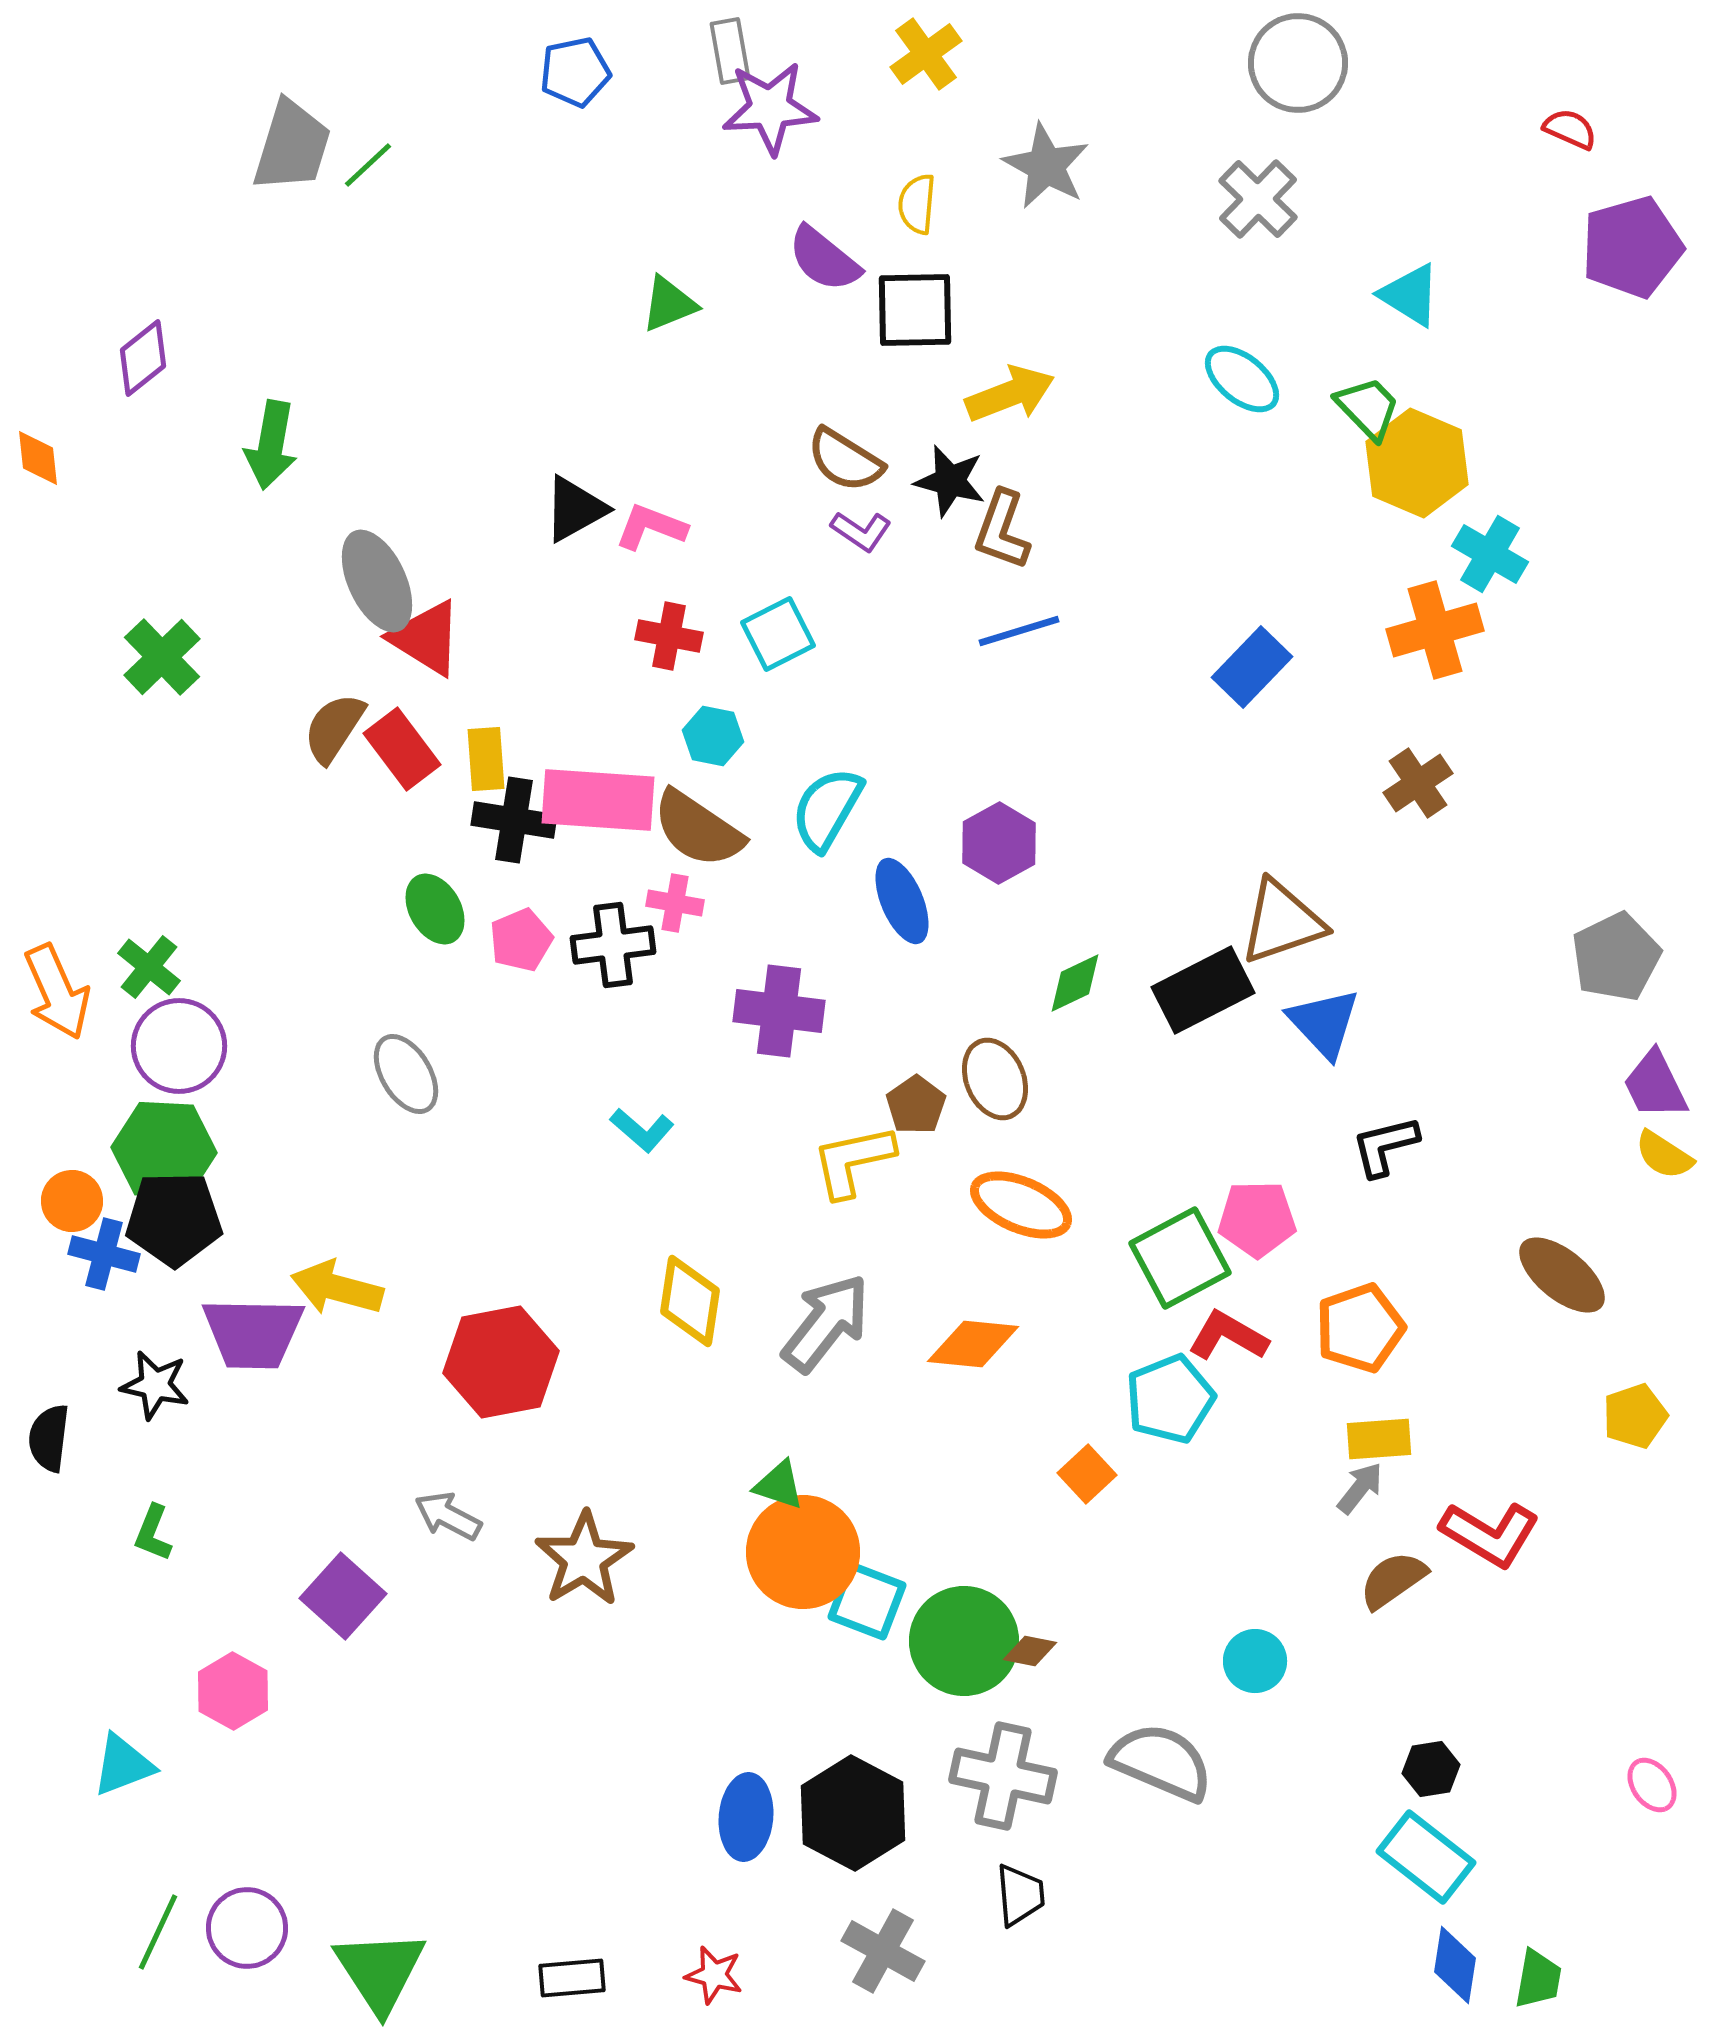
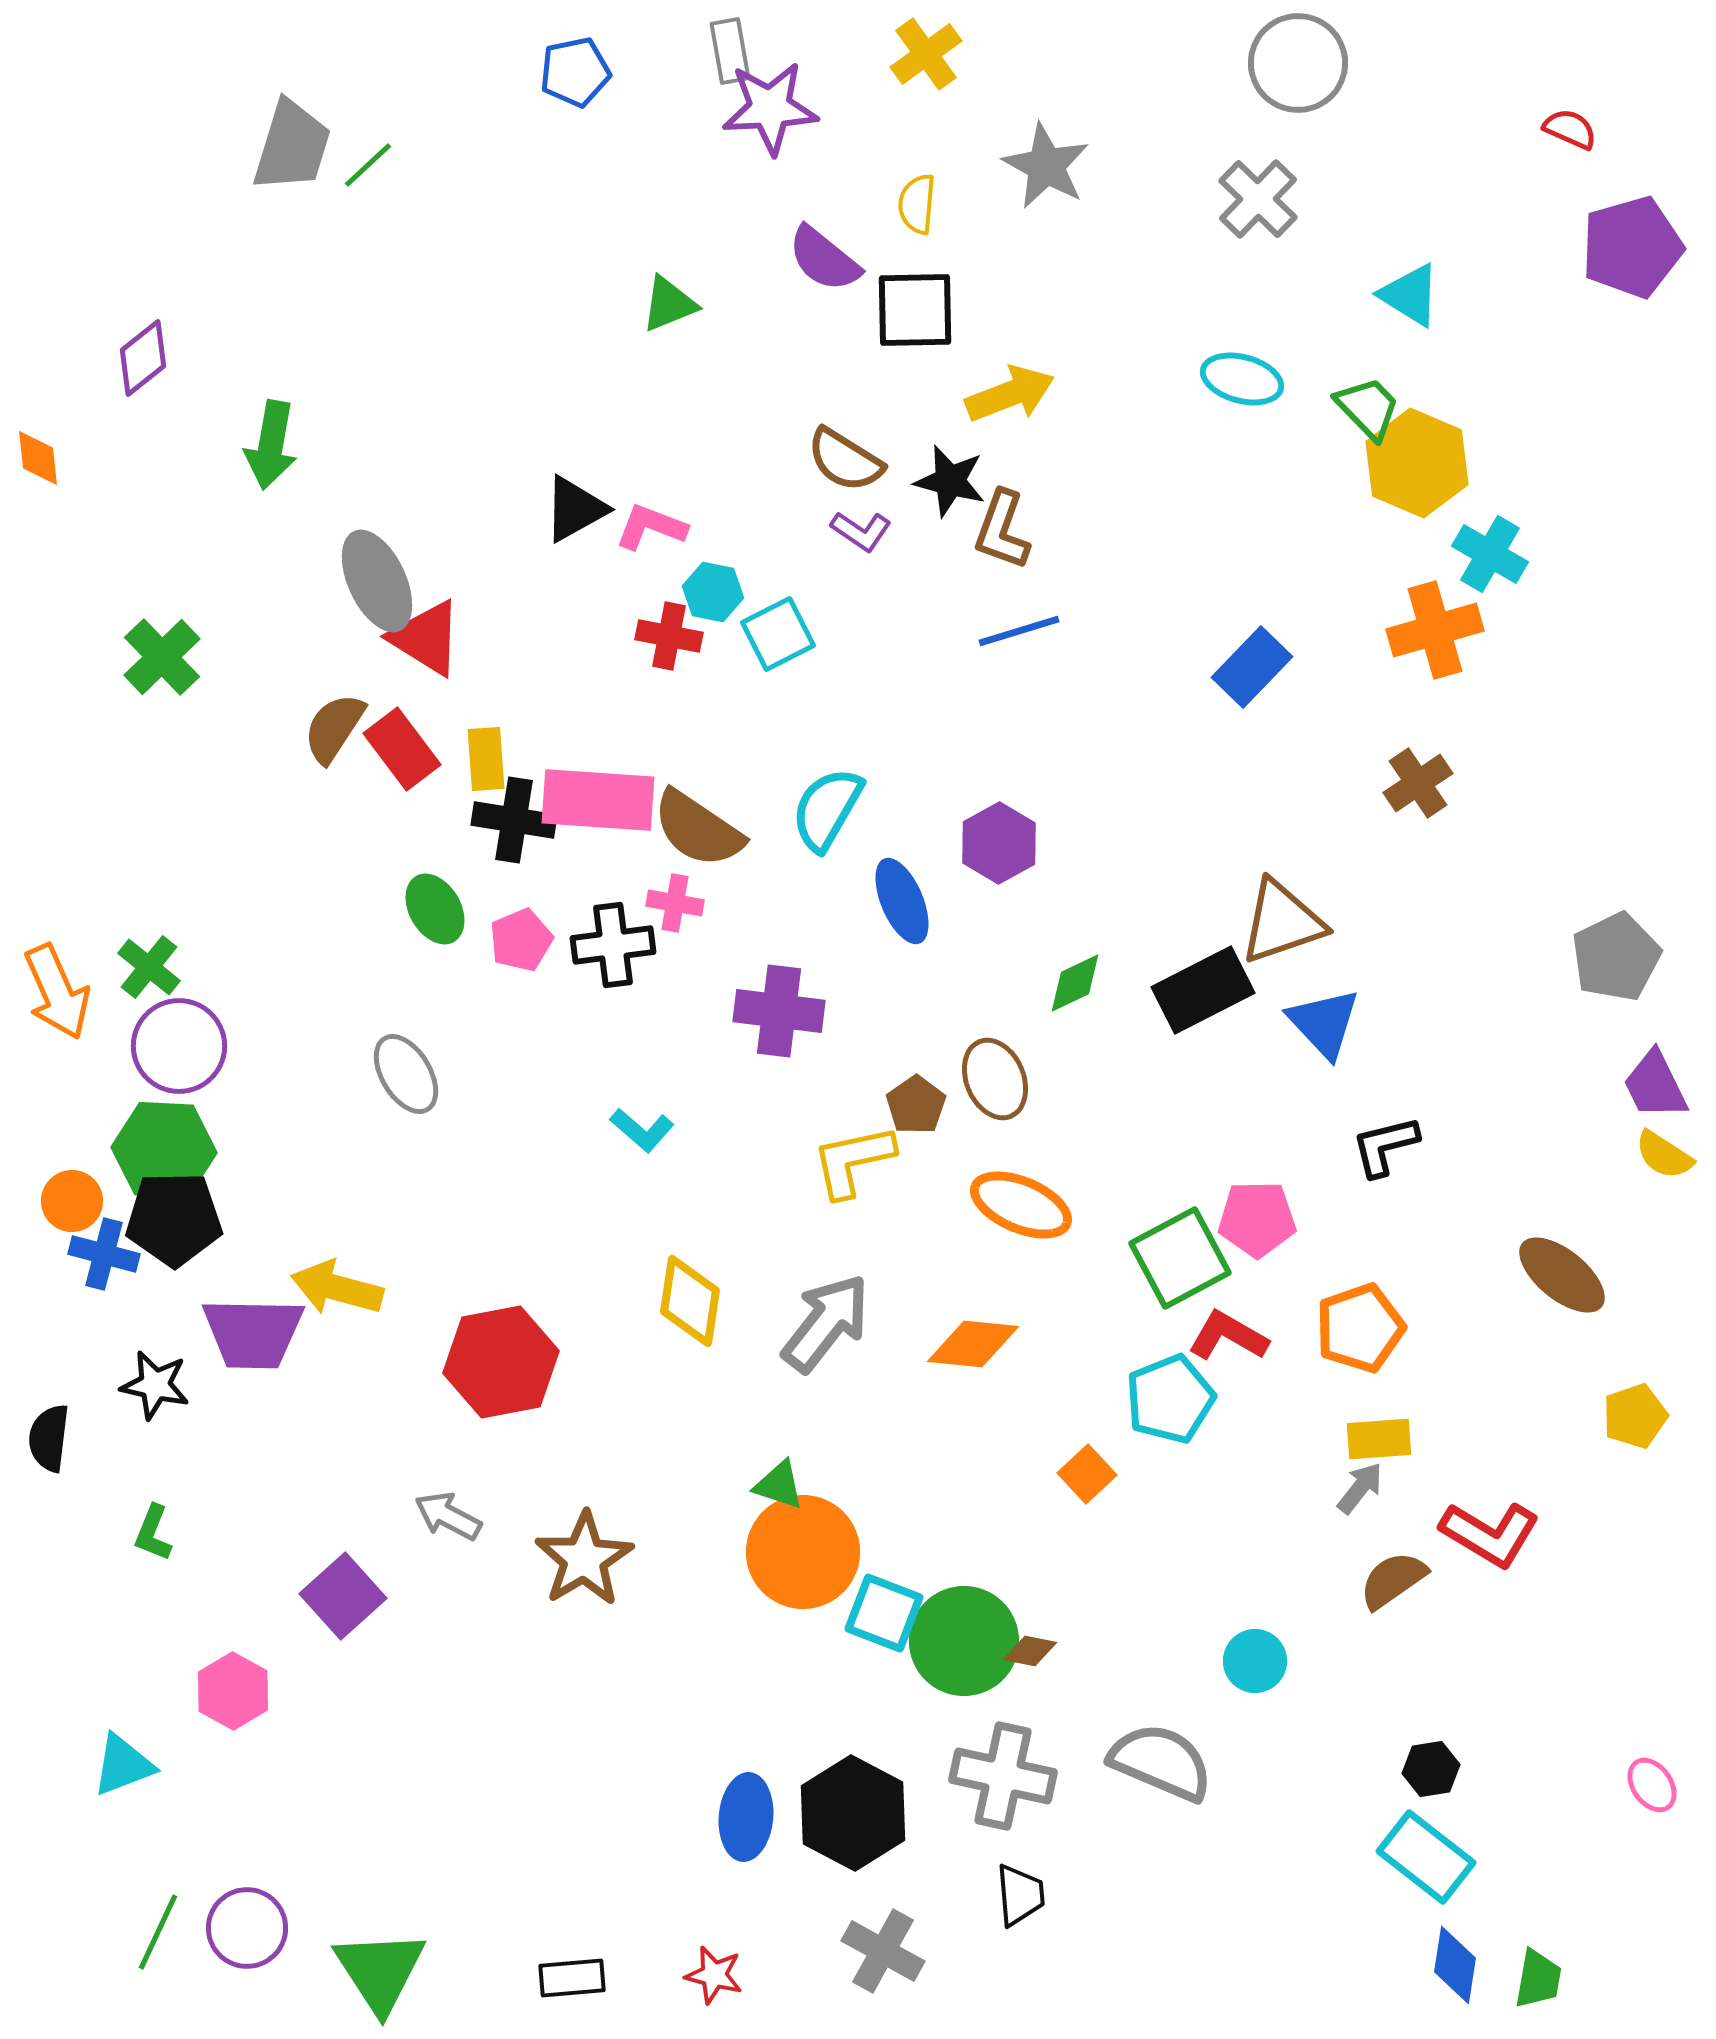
cyan ellipse at (1242, 379): rotated 24 degrees counterclockwise
cyan hexagon at (713, 736): moved 144 px up
purple square at (343, 1596): rotated 6 degrees clockwise
cyan square at (867, 1601): moved 17 px right, 12 px down
